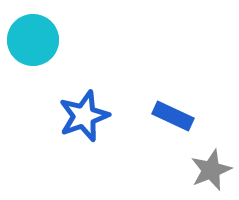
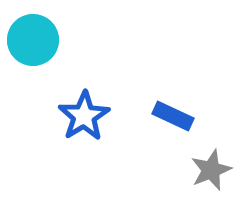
blue star: rotated 12 degrees counterclockwise
